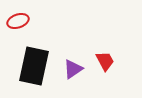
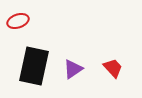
red trapezoid: moved 8 px right, 7 px down; rotated 15 degrees counterclockwise
